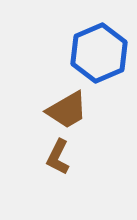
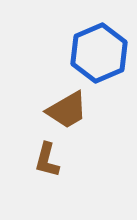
brown L-shape: moved 11 px left, 3 px down; rotated 12 degrees counterclockwise
